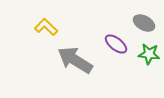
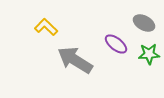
green star: rotated 10 degrees counterclockwise
